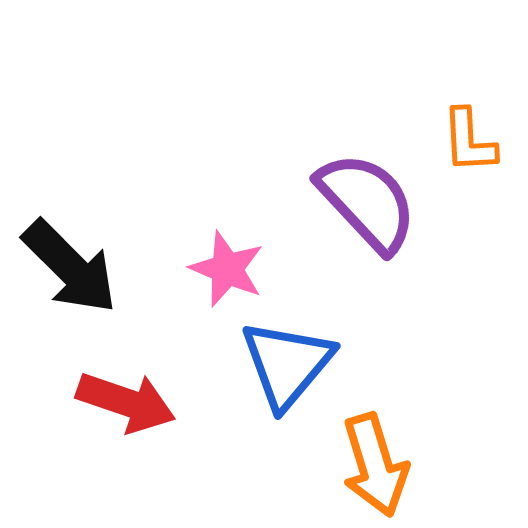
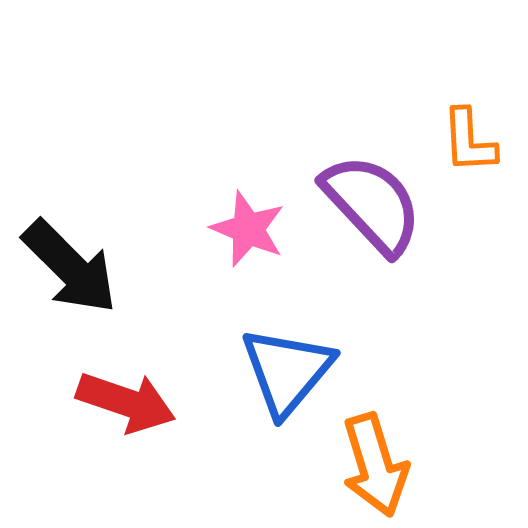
purple semicircle: moved 5 px right, 2 px down
pink star: moved 21 px right, 40 px up
blue triangle: moved 7 px down
